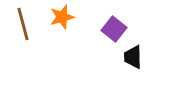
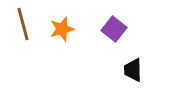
orange star: moved 12 px down
black trapezoid: moved 13 px down
